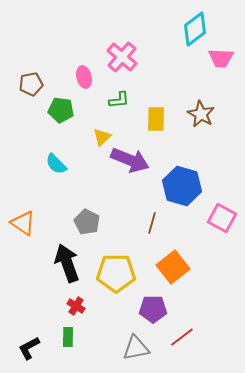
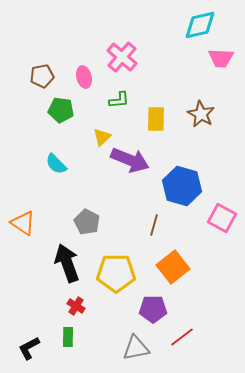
cyan diamond: moved 5 px right, 4 px up; rotated 24 degrees clockwise
brown pentagon: moved 11 px right, 8 px up
brown line: moved 2 px right, 2 px down
